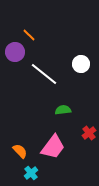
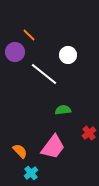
white circle: moved 13 px left, 9 px up
